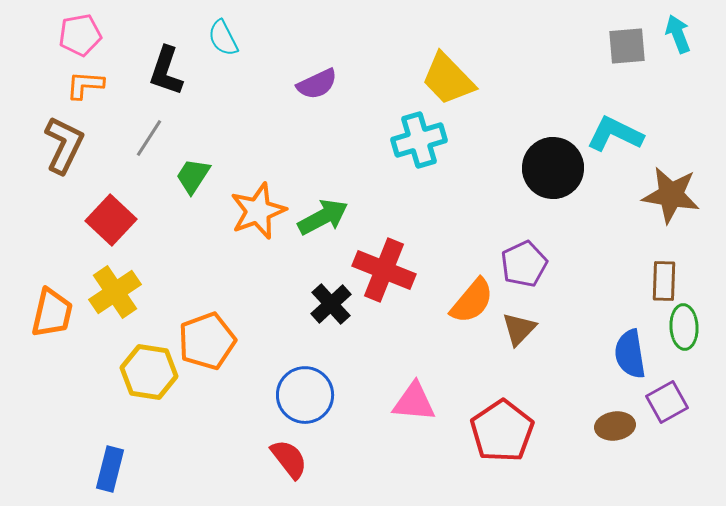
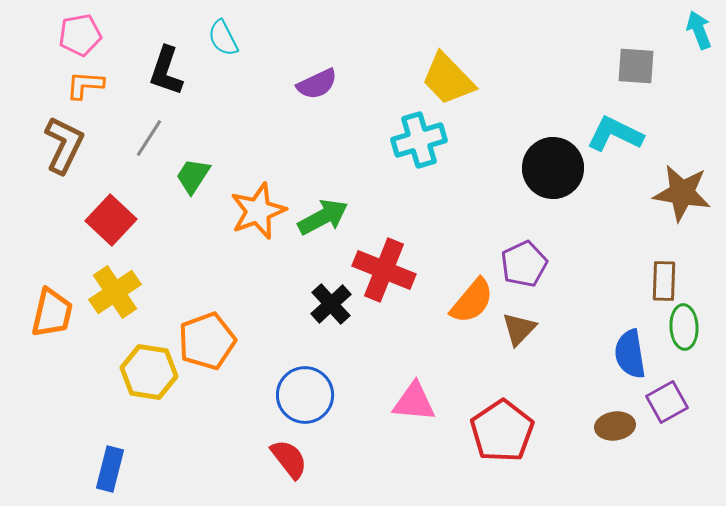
cyan arrow: moved 21 px right, 4 px up
gray square: moved 9 px right, 20 px down; rotated 9 degrees clockwise
brown star: moved 11 px right, 2 px up
